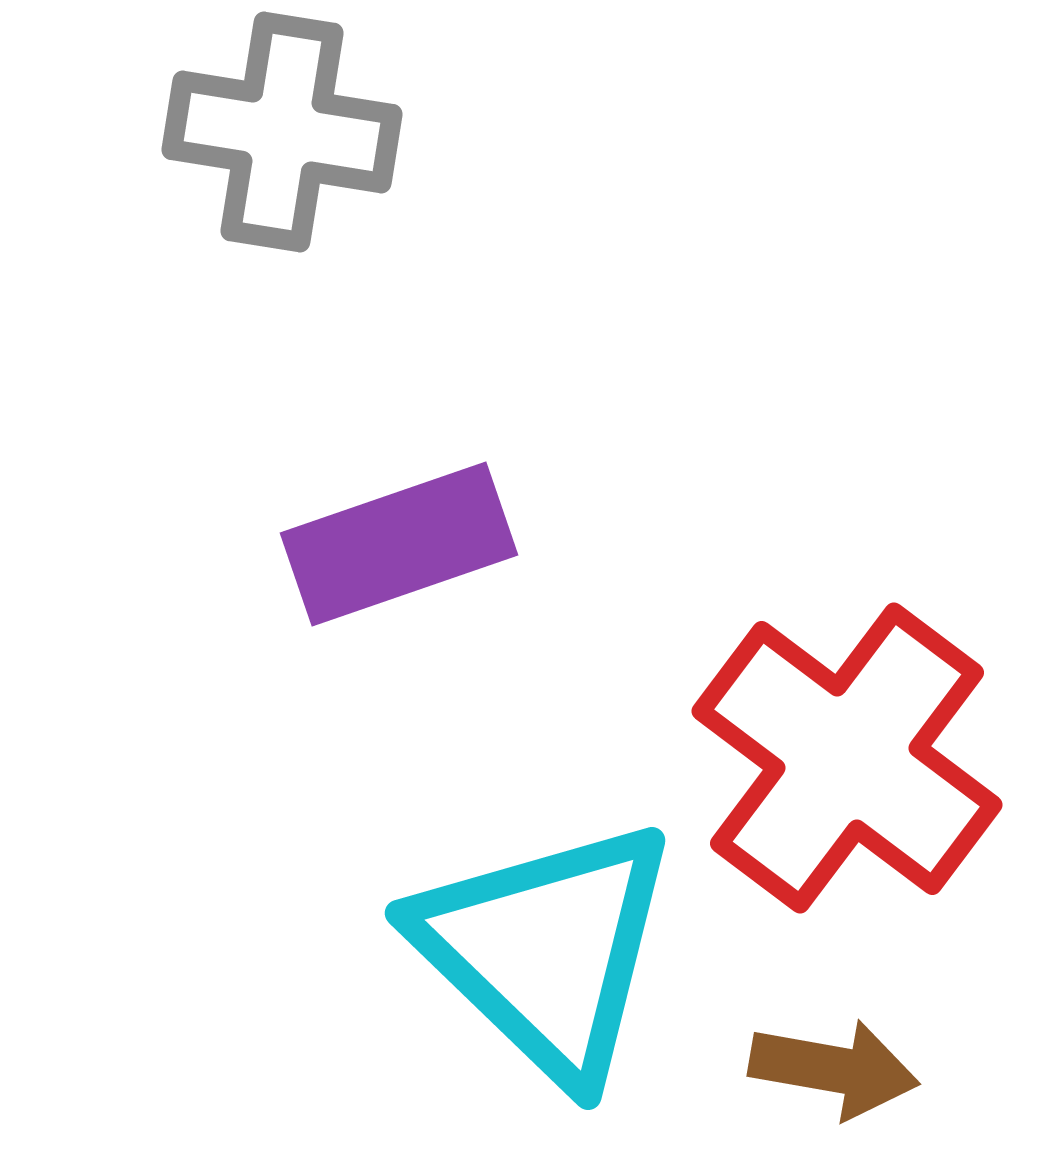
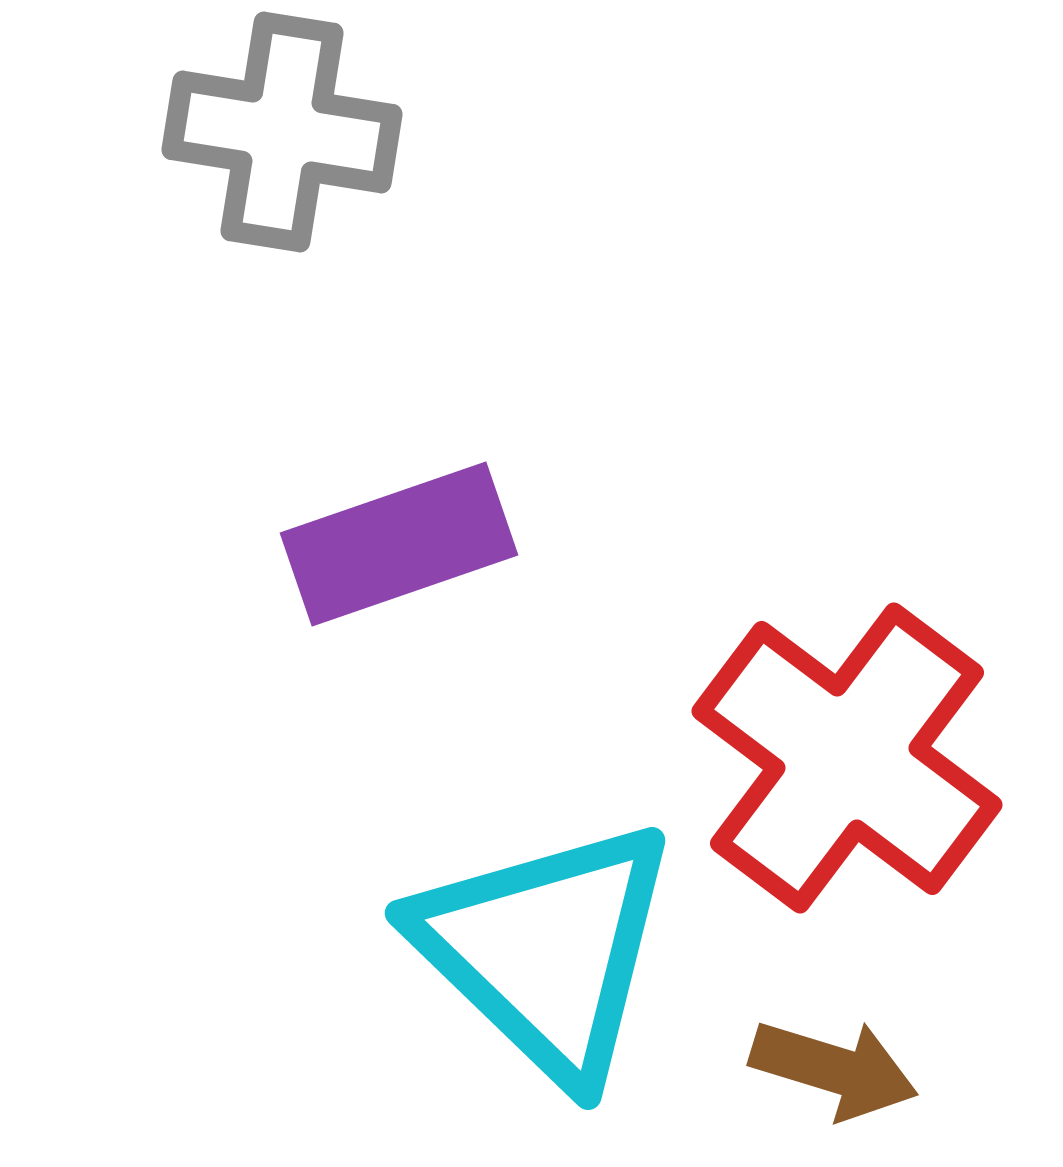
brown arrow: rotated 7 degrees clockwise
